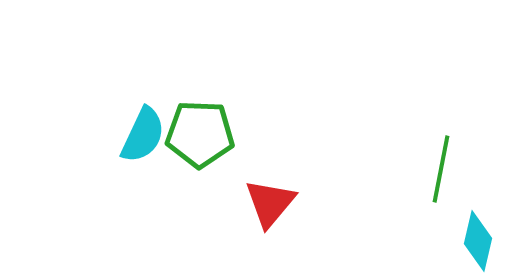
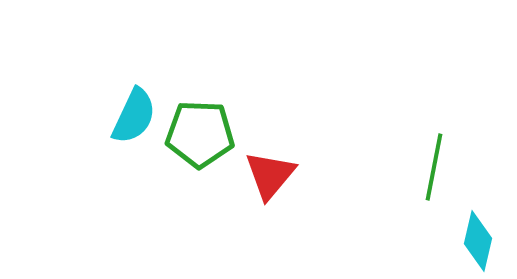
cyan semicircle: moved 9 px left, 19 px up
green line: moved 7 px left, 2 px up
red triangle: moved 28 px up
